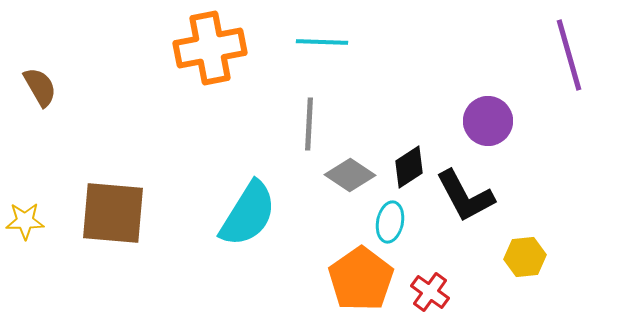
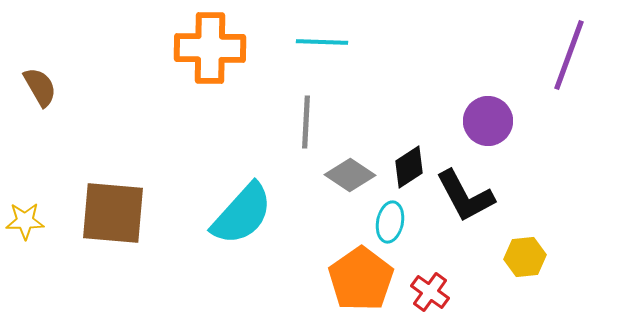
orange cross: rotated 12 degrees clockwise
purple line: rotated 36 degrees clockwise
gray line: moved 3 px left, 2 px up
cyan semicircle: moved 6 px left; rotated 10 degrees clockwise
